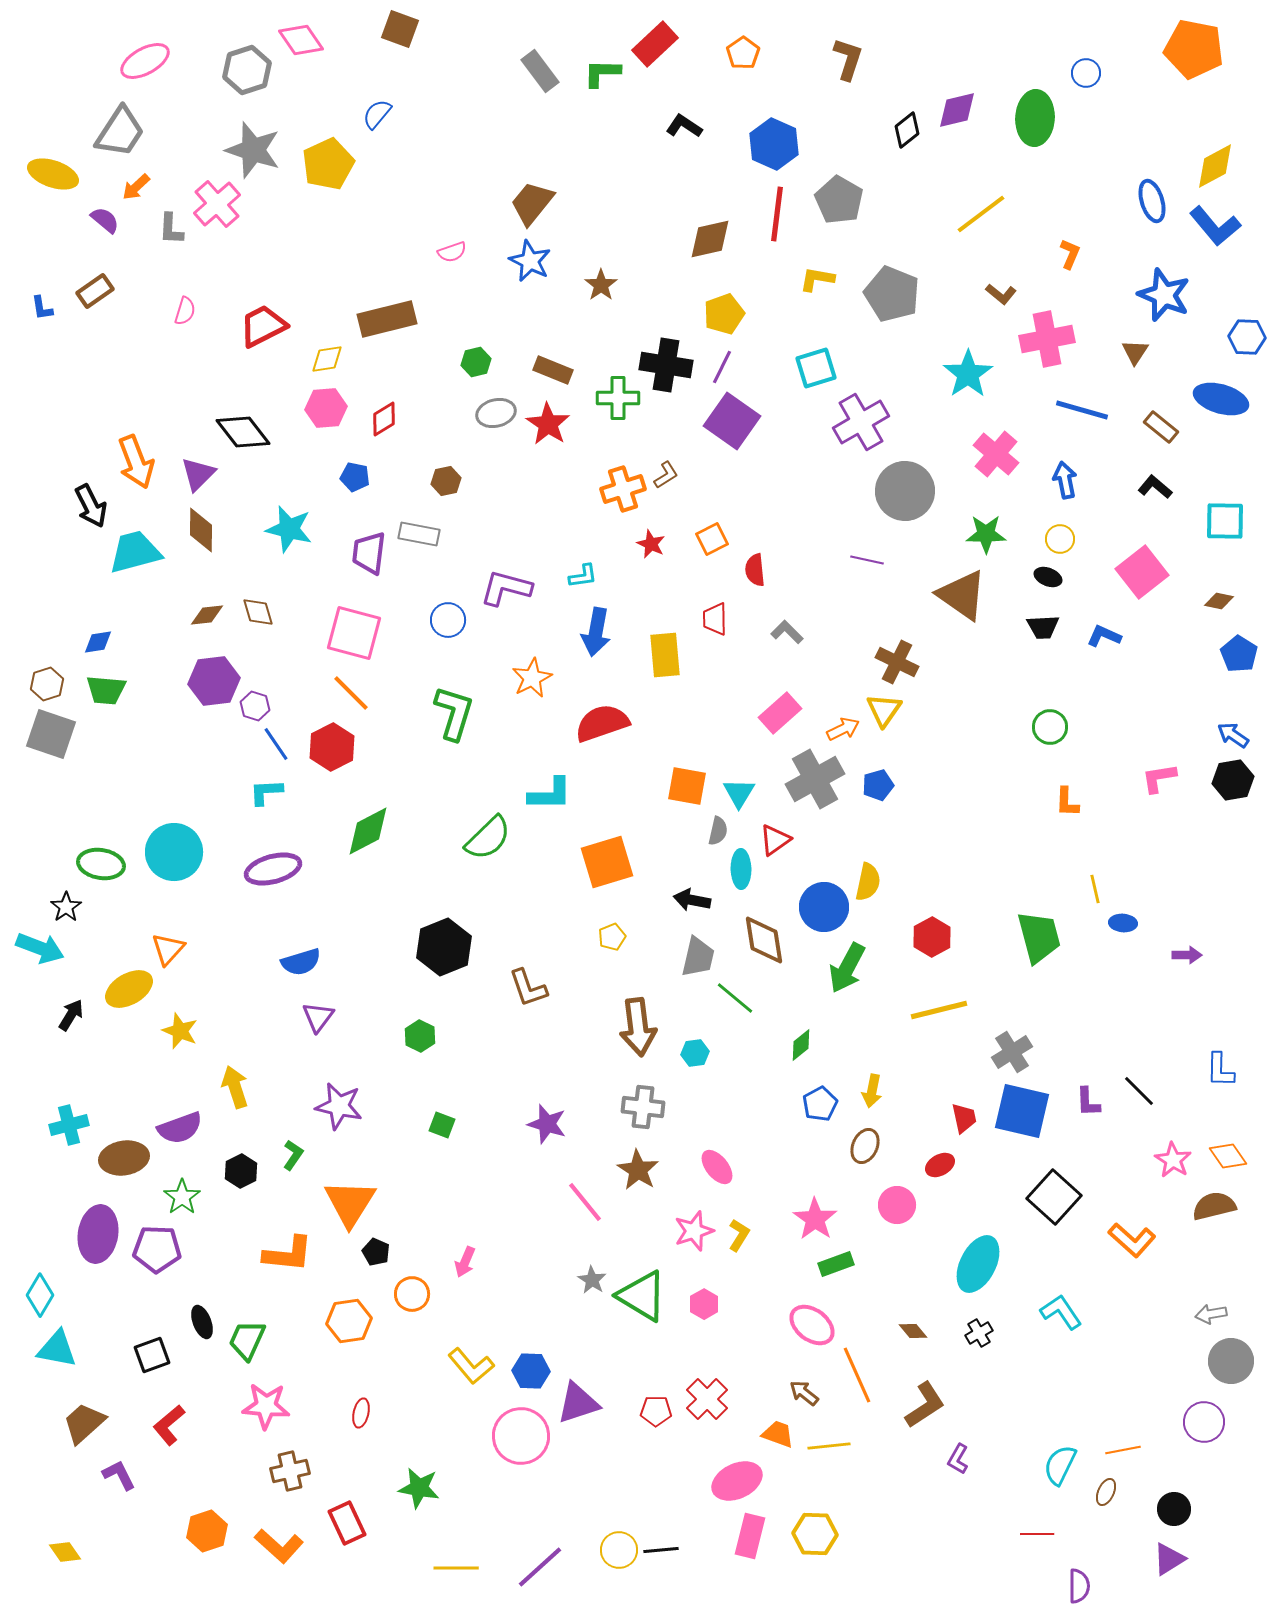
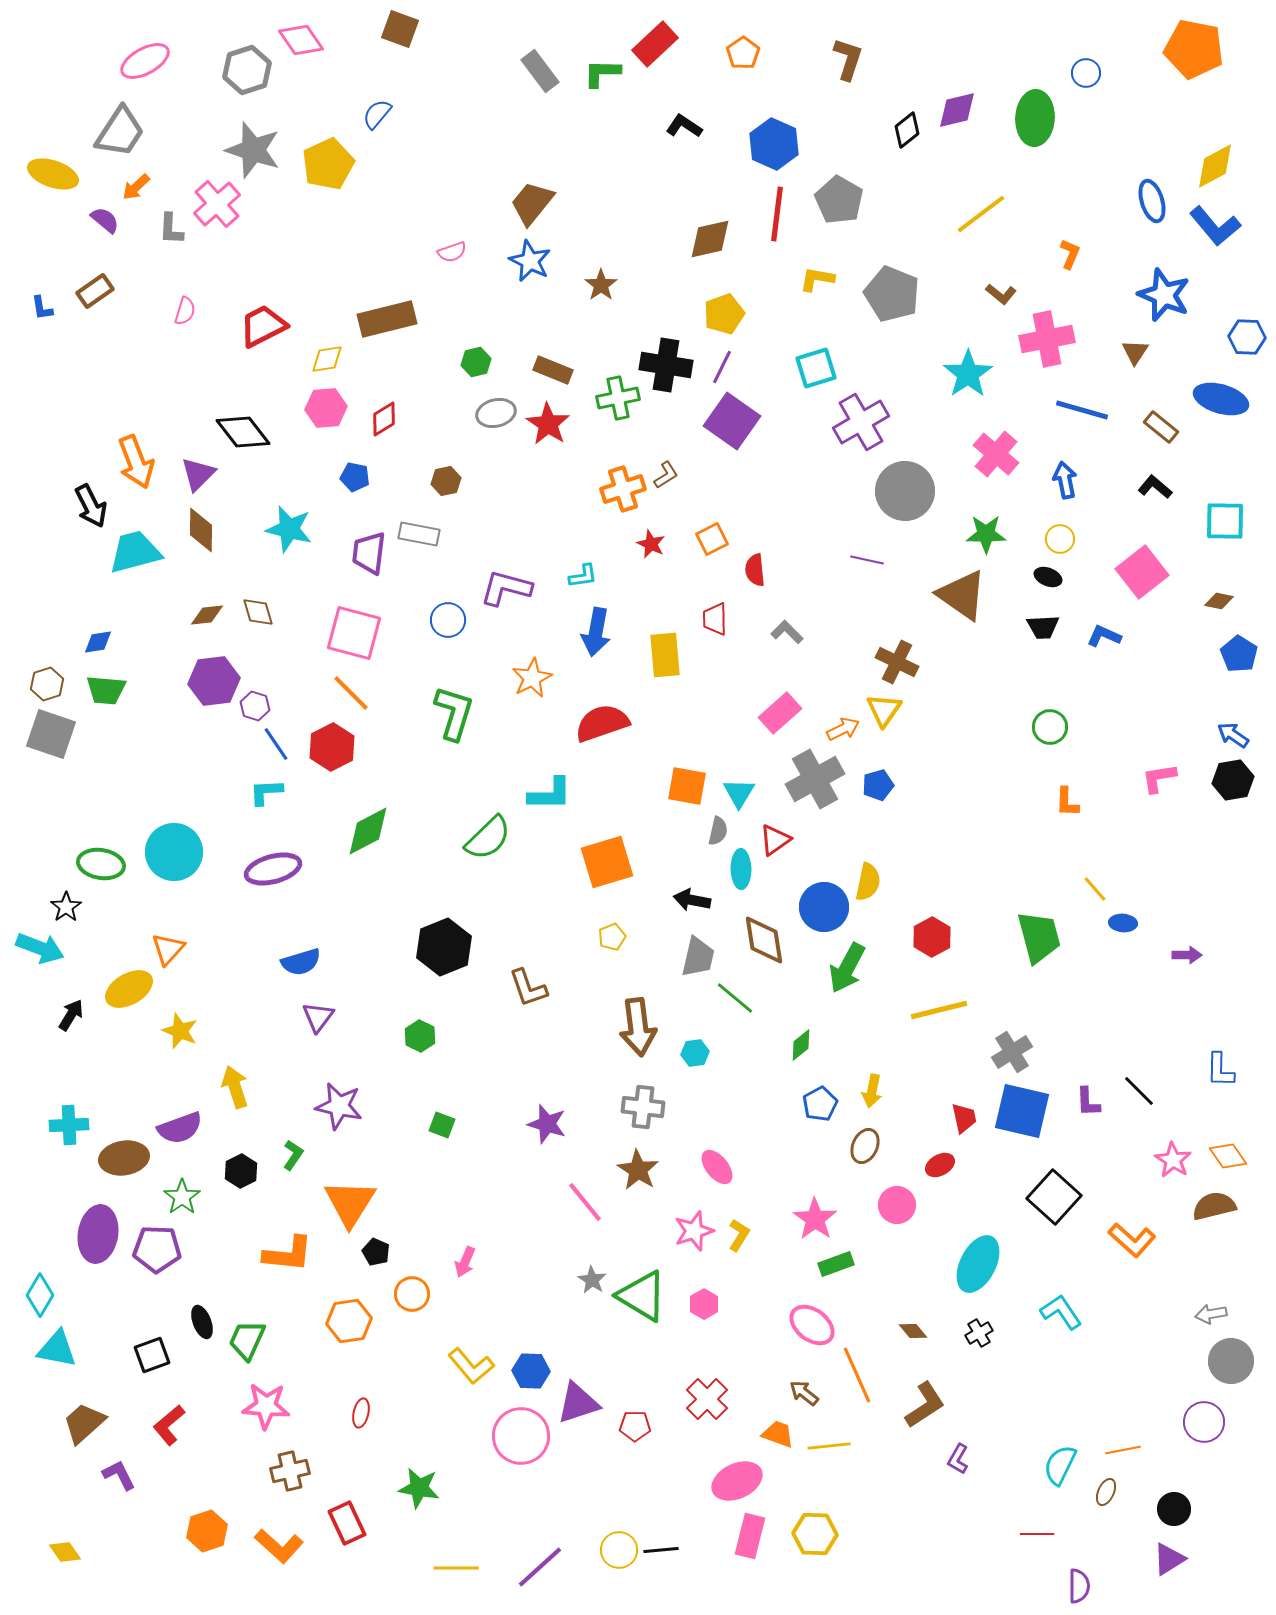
green cross at (618, 398): rotated 12 degrees counterclockwise
yellow line at (1095, 889): rotated 28 degrees counterclockwise
cyan cross at (69, 1125): rotated 12 degrees clockwise
red pentagon at (656, 1411): moved 21 px left, 15 px down
